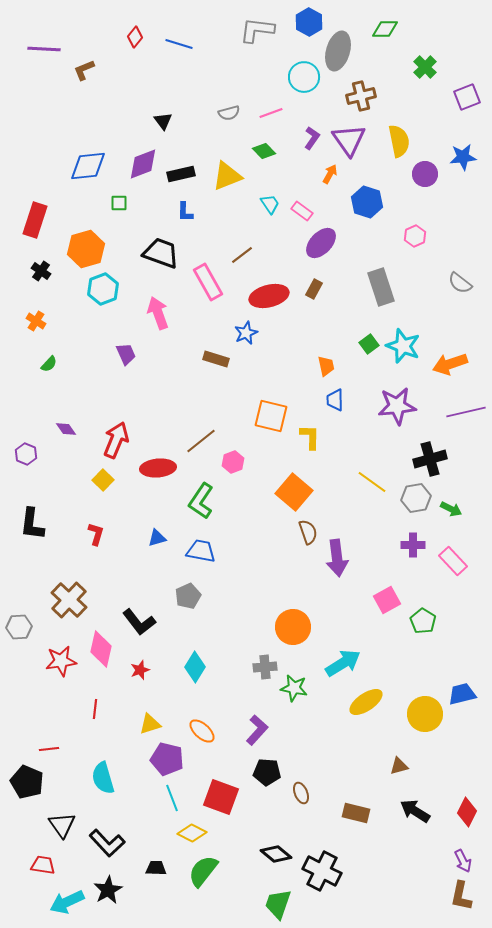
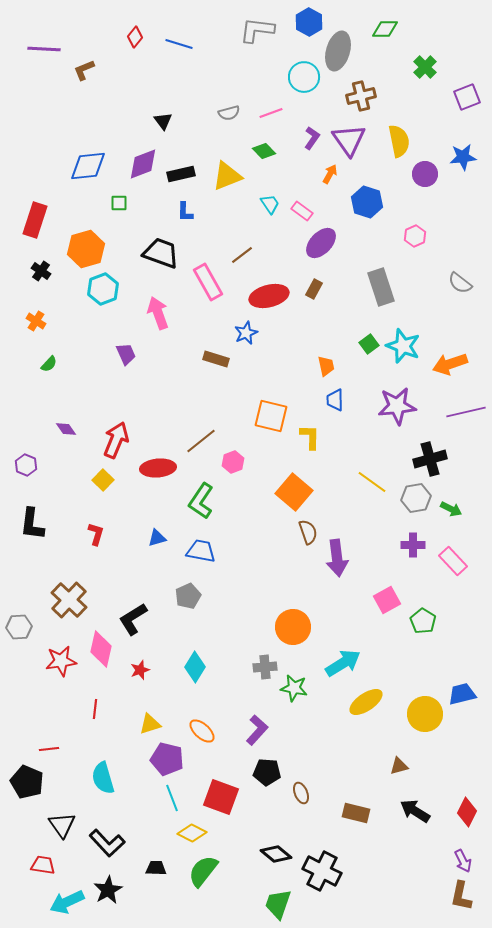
purple hexagon at (26, 454): moved 11 px down
black L-shape at (139, 622): moved 6 px left, 3 px up; rotated 96 degrees clockwise
